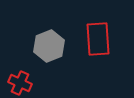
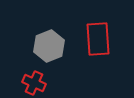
red cross: moved 14 px right
